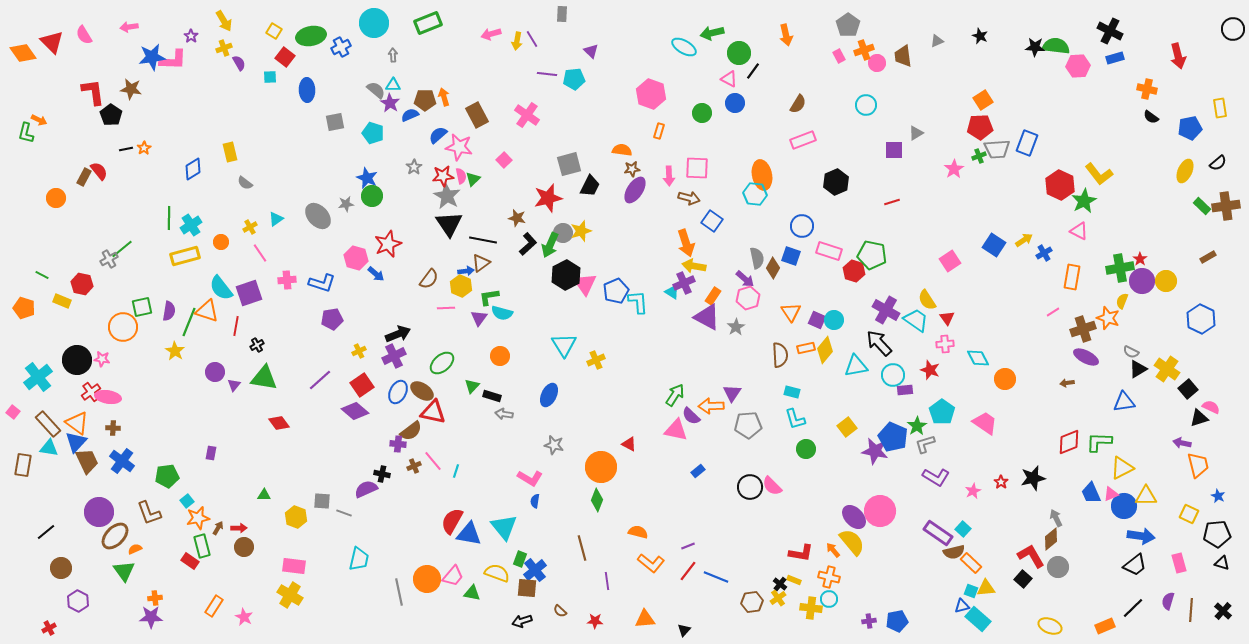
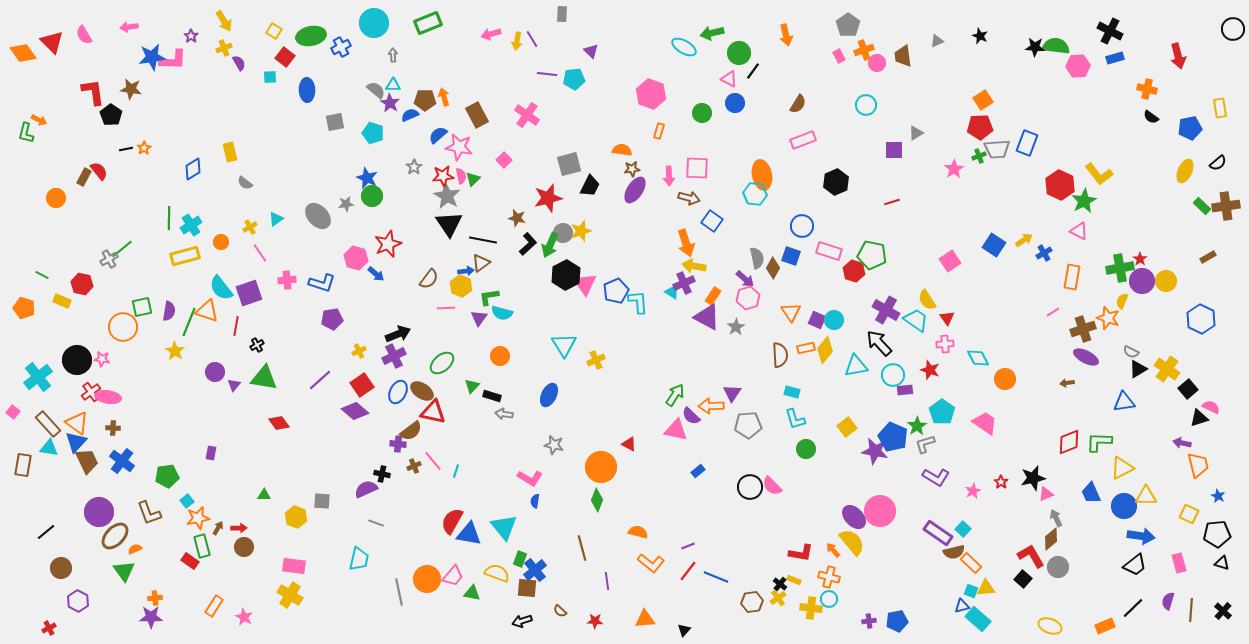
pink triangle at (1111, 494): moved 65 px left
gray line at (344, 513): moved 32 px right, 10 px down
